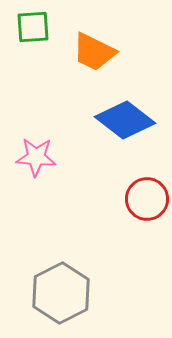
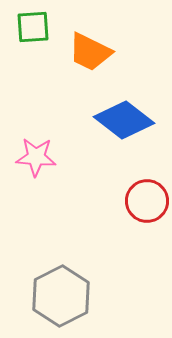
orange trapezoid: moved 4 px left
blue diamond: moved 1 px left
red circle: moved 2 px down
gray hexagon: moved 3 px down
